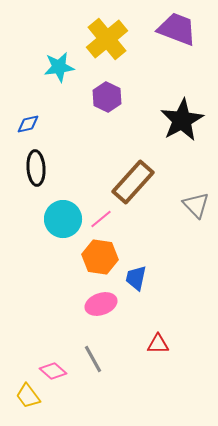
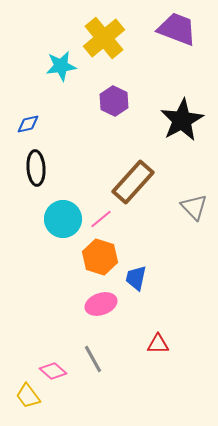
yellow cross: moved 3 px left, 1 px up
cyan star: moved 2 px right, 1 px up
purple hexagon: moved 7 px right, 4 px down
gray triangle: moved 2 px left, 2 px down
orange hexagon: rotated 8 degrees clockwise
